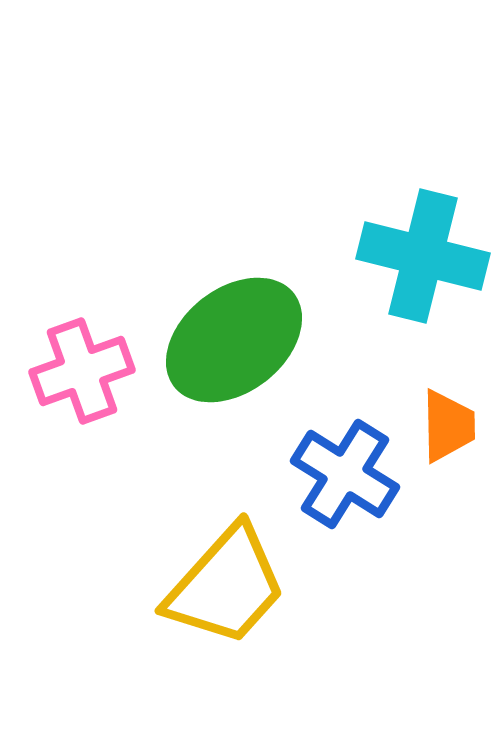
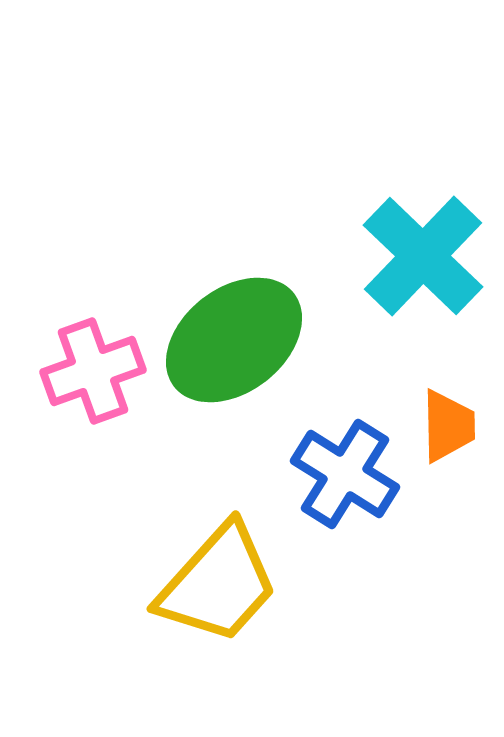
cyan cross: rotated 30 degrees clockwise
pink cross: moved 11 px right
yellow trapezoid: moved 8 px left, 2 px up
